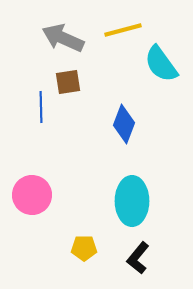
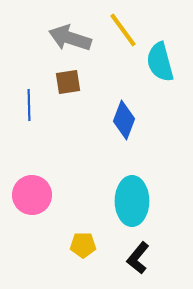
yellow line: rotated 69 degrees clockwise
gray arrow: moved 7 px right; rotated 6 degrees counterclockwise
cyan semicircle: moved 1 px left, 2 px up; rotated 21 degrees clockwise
blue line: moved 12 px left, 2 px up
blue diamond: moved 4 px up
yellow pentagon: moved 1 px left, 3 px up
